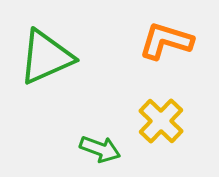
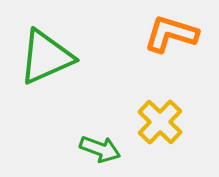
orange L-shape: moved 5 px right, 7 px up
yellow cross: moved 1 px left, 1 px down
